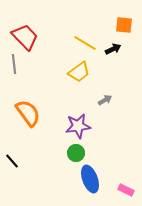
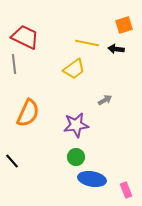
orange square: rotated 24 degrees counterclockwise
red trapezoid: rotated 20 degrees counterclockwise
yellow line: moved 2 px right; rotated 20 degrees counterclockwise
black arrow: moved 3 px right; rotated 147 degrees counterclockwise
yellow trapezoid: moved 5 px left, 3 px up
orange semicircle: rotated 60 degrees clockwise
purple star: moved 2 px left, 1 px up
green circle: moved 4 px down
blue ellipse: moved 2 px right; rotated 60 degrees counterclockwise
pink rectangle: rotated 42 degrees clockwise
